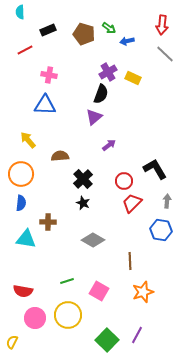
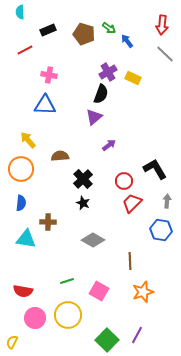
blue arrow: rotated 64 degrees clockwise
orange circle: moved 5 px up
